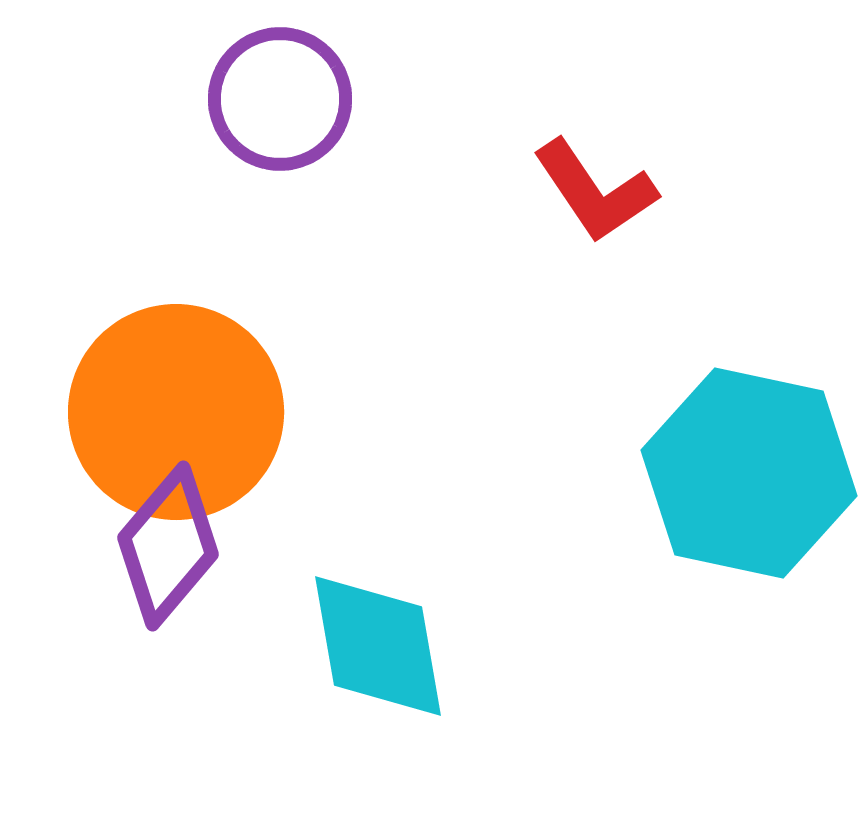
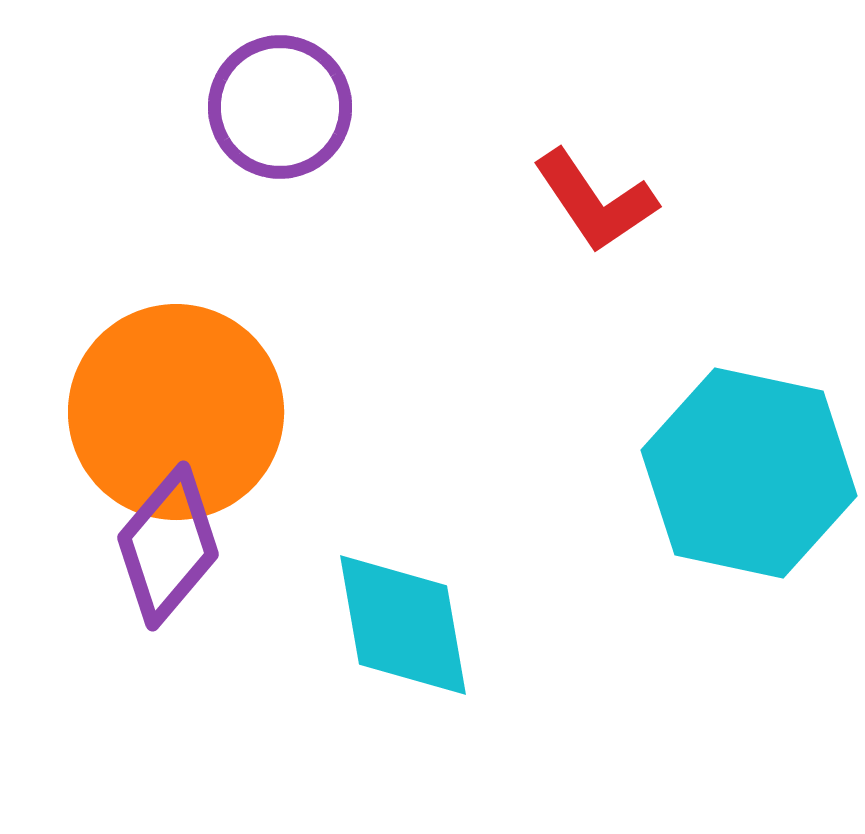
purple circle: moved 8 px down
red L-shape: moved 10 px down
cyan diamond: moved 25 px right, 21 px up
